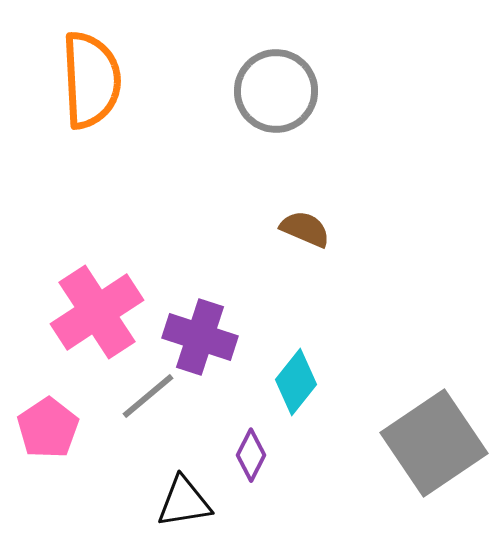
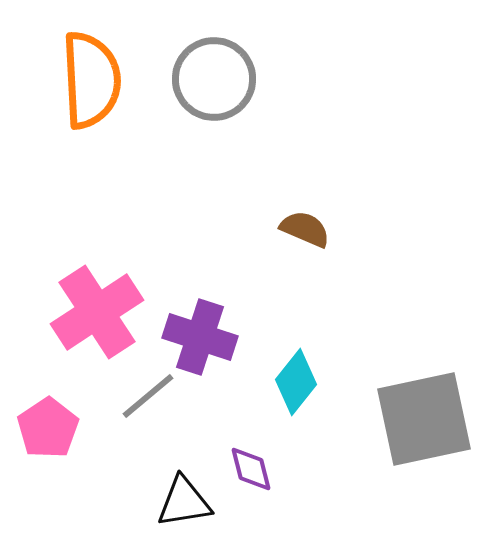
gray circle: moved 62 px left, 12 px up
gray square: moved 10 px left, 24 px up; rotated 22 degrees clockwise
purple diamond: moved 14 px down; rotated 42 degrees counterclockwise
